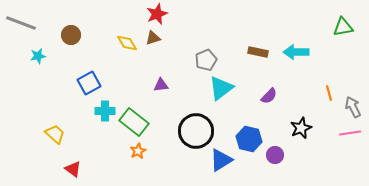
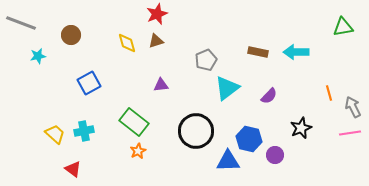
brown triangle: moved 3 px right, 3 px down
yellow diamond: rotated 15 degrees clockwise
cyan triangle: moved 6 px right
cyan cross: moved 21 px left, 20 px down; rotated 12 degrees counterclockwise
blue triangle: moved 7 px right, 1 px down; rotated 30 degrees clockwise
